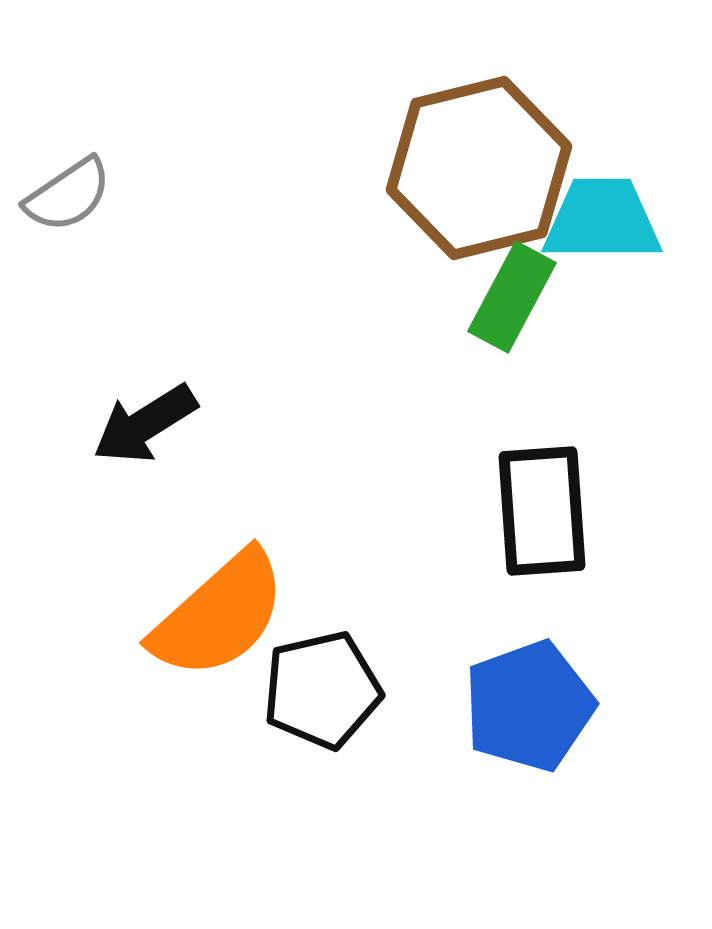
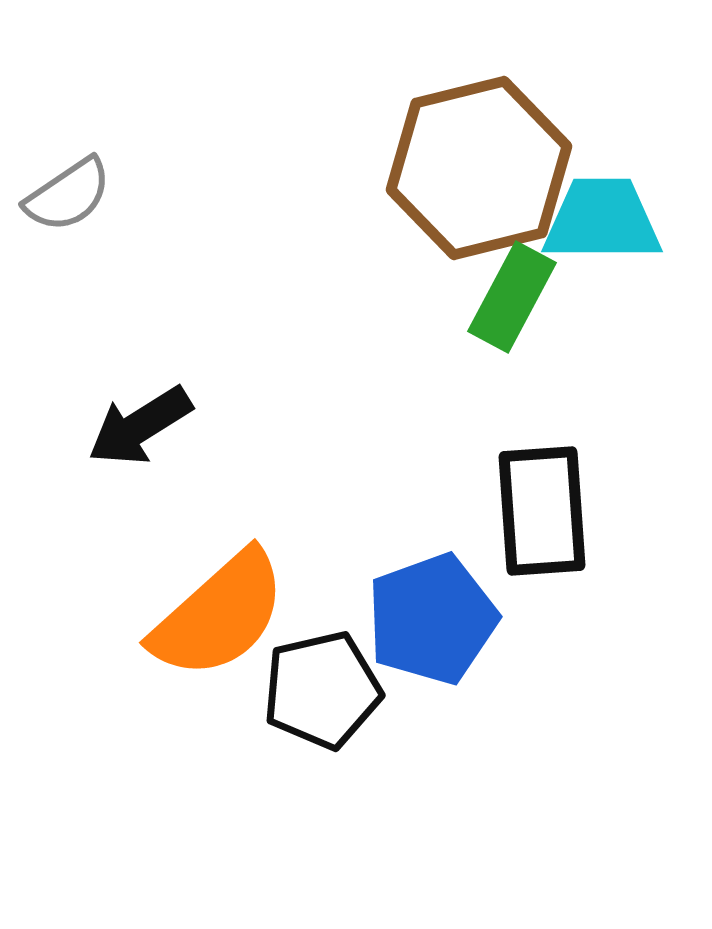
black arrow: moved 5 px left, 2 px down
blue pentagon: moved 97 px left, 87 px up
